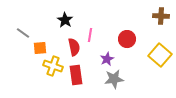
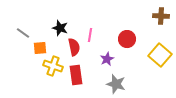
black star: moved 5 px left, 8 px down; rotated 14 degrees counterclockwise
gray star: moved 2 px right, 5 px down; rotated 24 degrees clockwise
